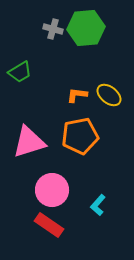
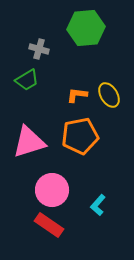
gray cross: moved 14 px left, 20 px down
green trapezoid: moved 7 px right, 8 px down
yellow ellipse: rotated 20 degrees clockwise
